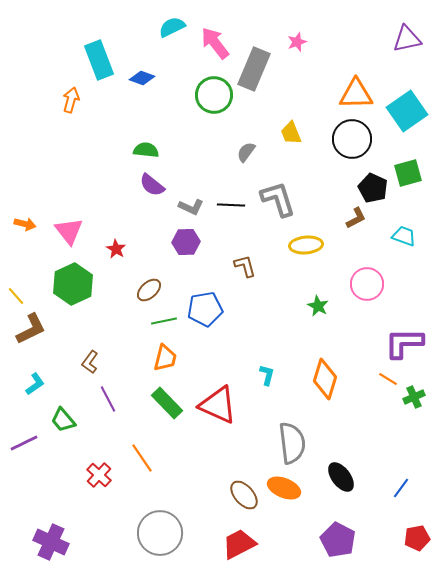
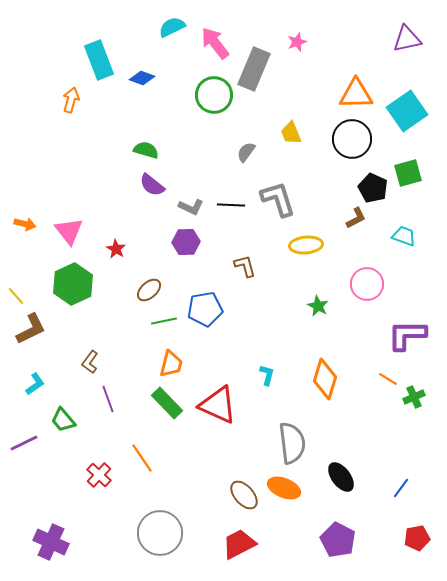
green semicircle at (146, 150): rotated 10 degrees clockwise
purple L-shape at (404, 343): moved 3 px right, 8 px up
orange trapezoid at (165, 358): moved 6 px right, 6 px down
purple line at (108, 399): rotated 8 degrees clockwise
